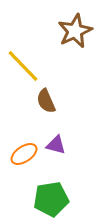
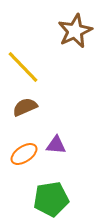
yellow line: moved 1 px down
brown semicircle: moved 21 px left, 6 px down; rotated 90 degrees clockwise
purple triangle: rotated 10 degrees counterclockwise
